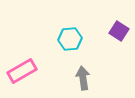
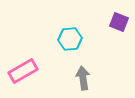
purple square: moved 9 px up; rotated 12 degrees counterclockwise
pink rectangle: moved 1 px right
